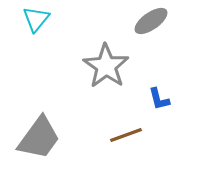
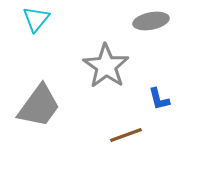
gray ellipse: rotated 24 degrees clockwise
gray trapezoid: moved 32 px up
